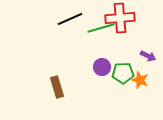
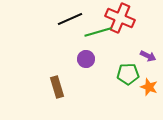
red cross: rotated 28 degrees clockwise
green line: moved 3 px left, 4 px down
purple circle: moved 16 px left, 8 px up
green pentagon: moved 5 px right, 1 px down
orange star: moved 9 px right, 7 px down
